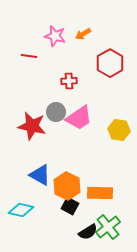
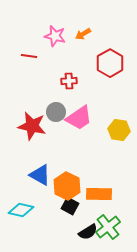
orange rectangle: moved 1 px left, 1 px down
